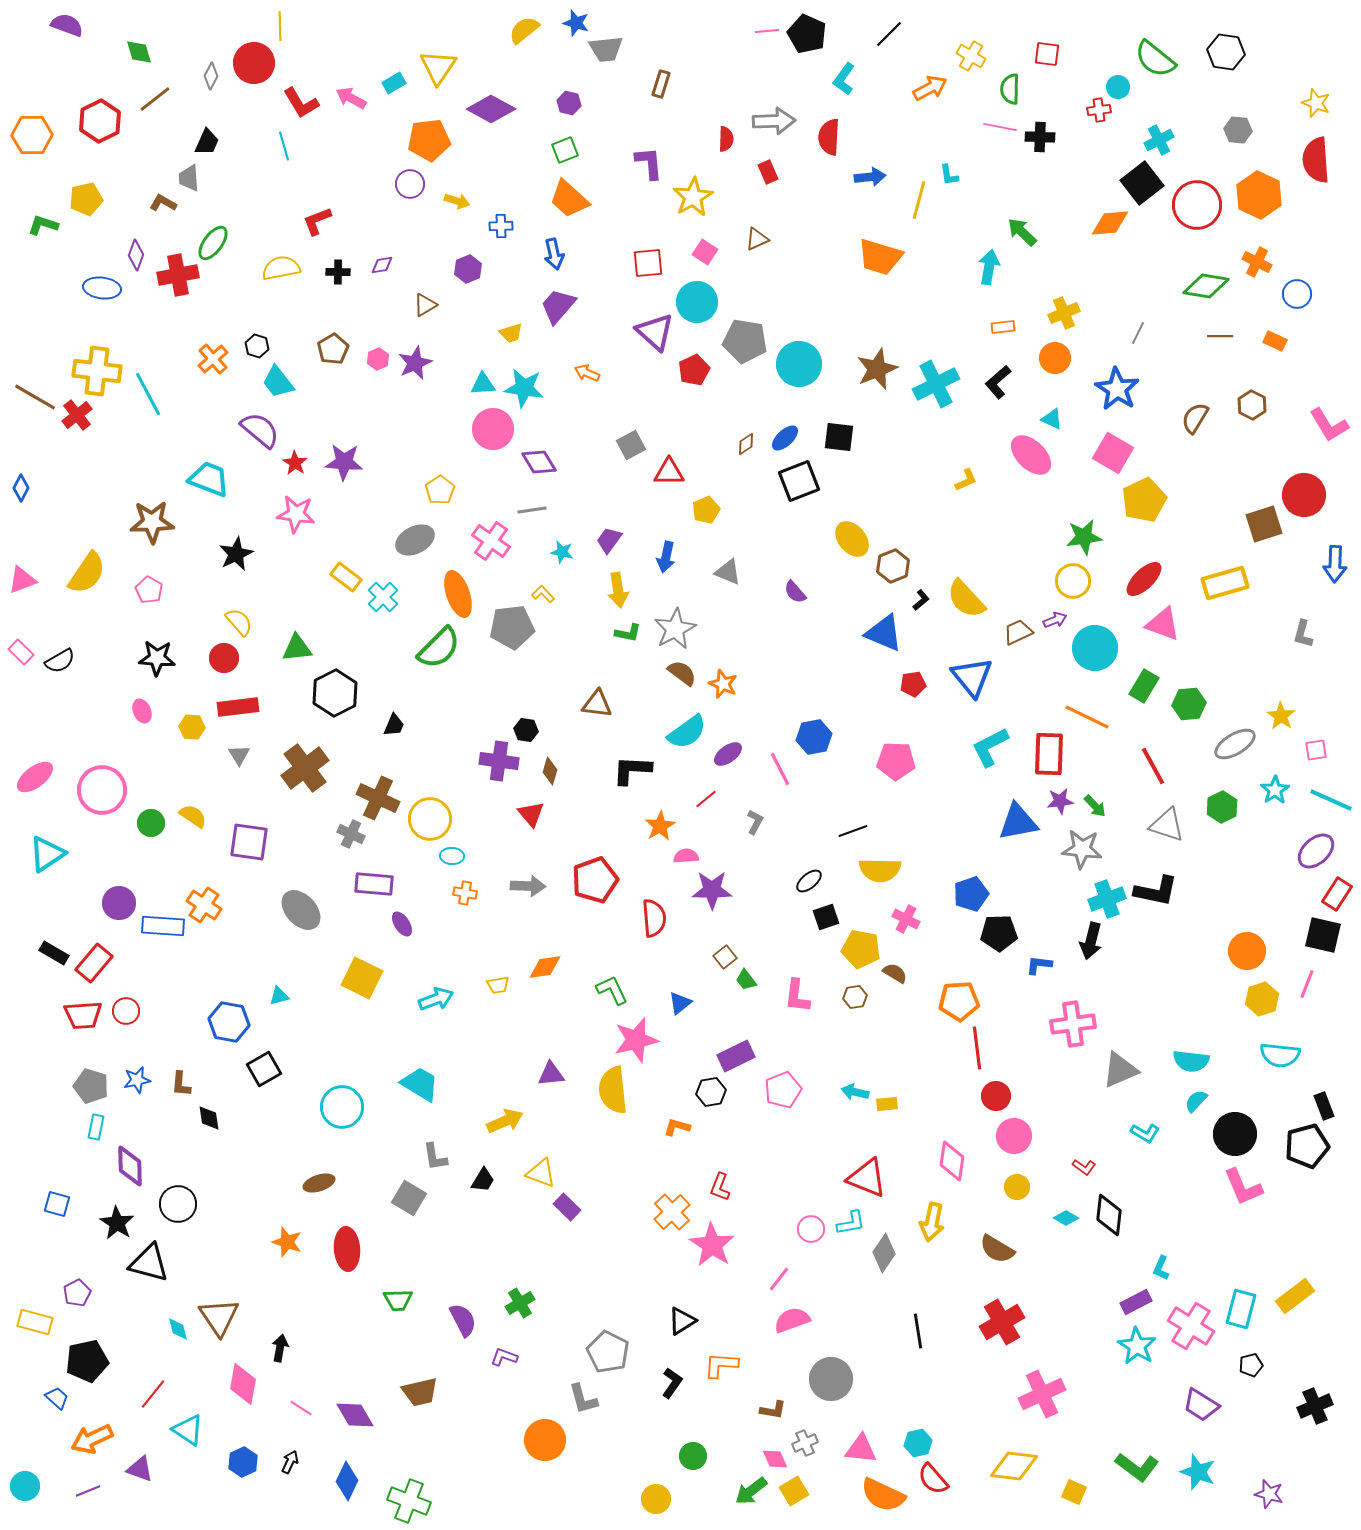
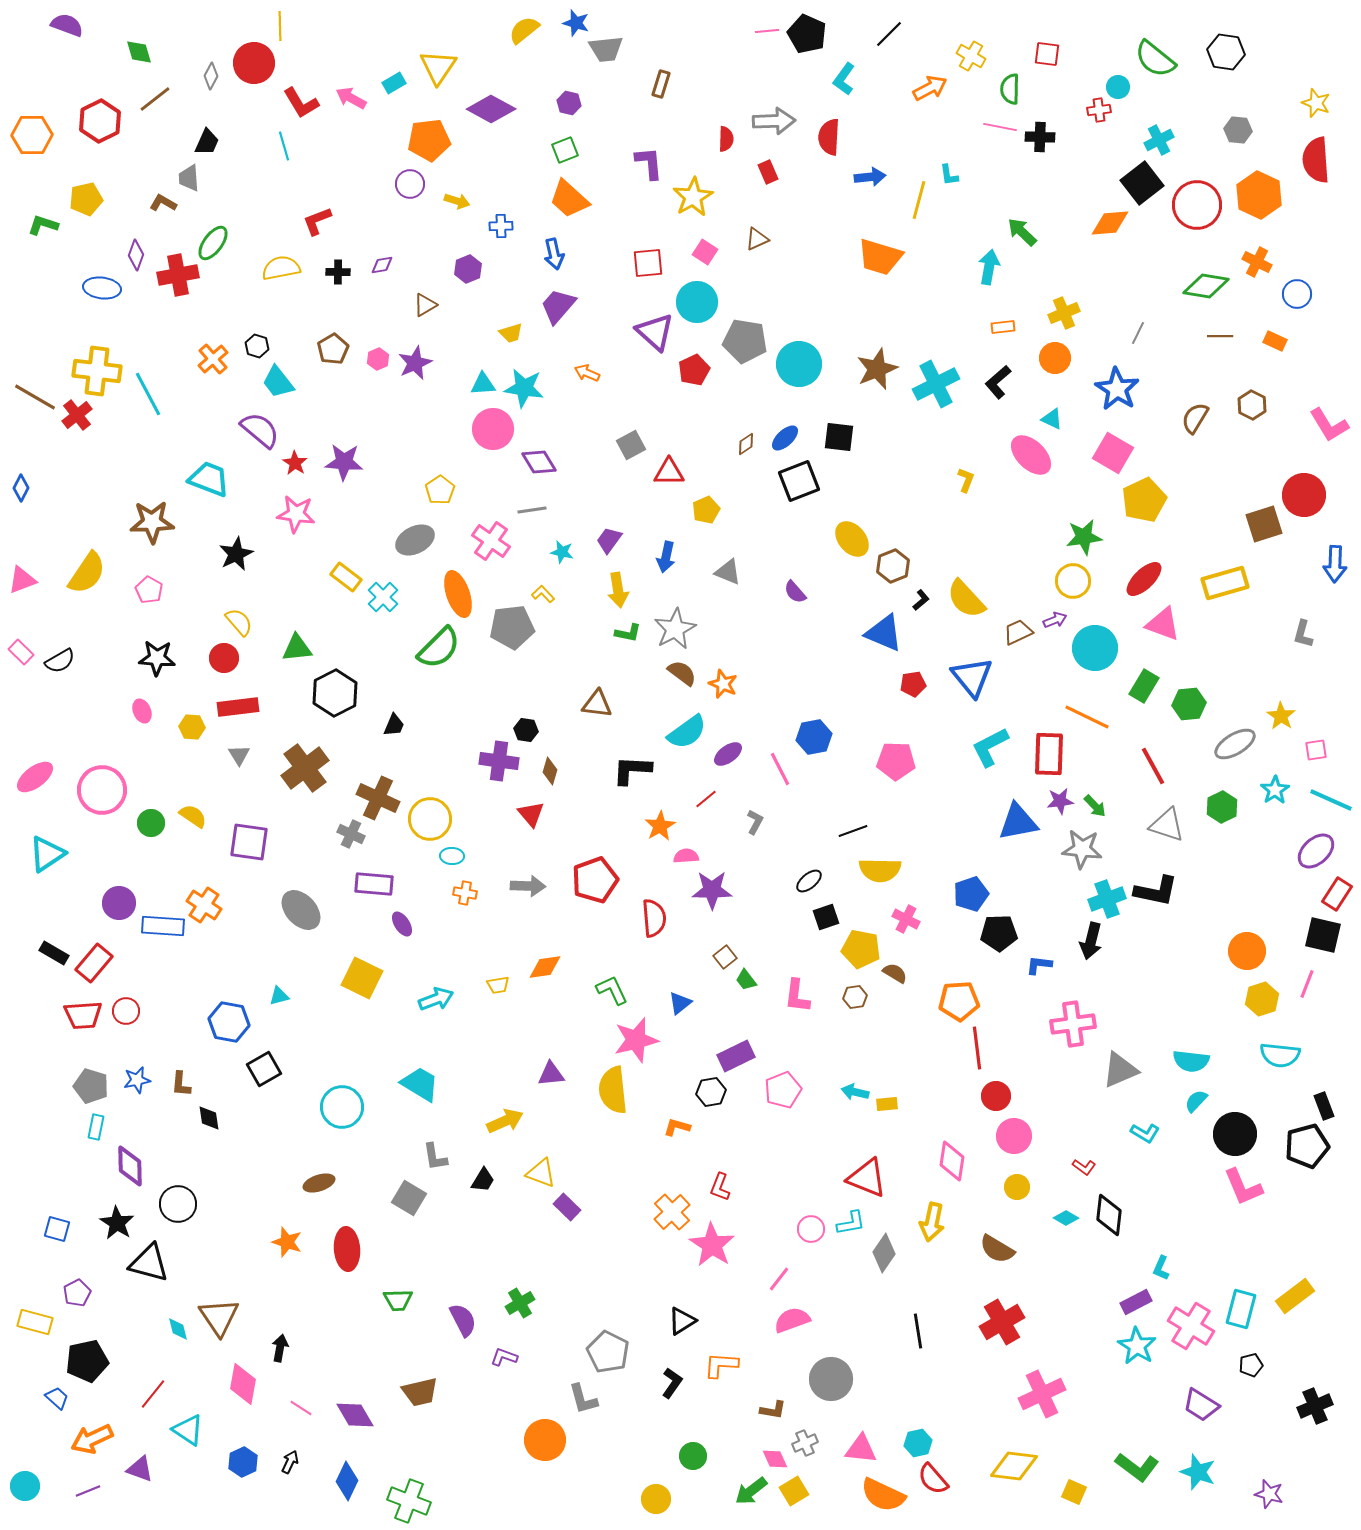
yellow L-shape at (966, 480): rotated 45 degrees counterclockwise
blue square at (57, 1204): moved 25 px down
